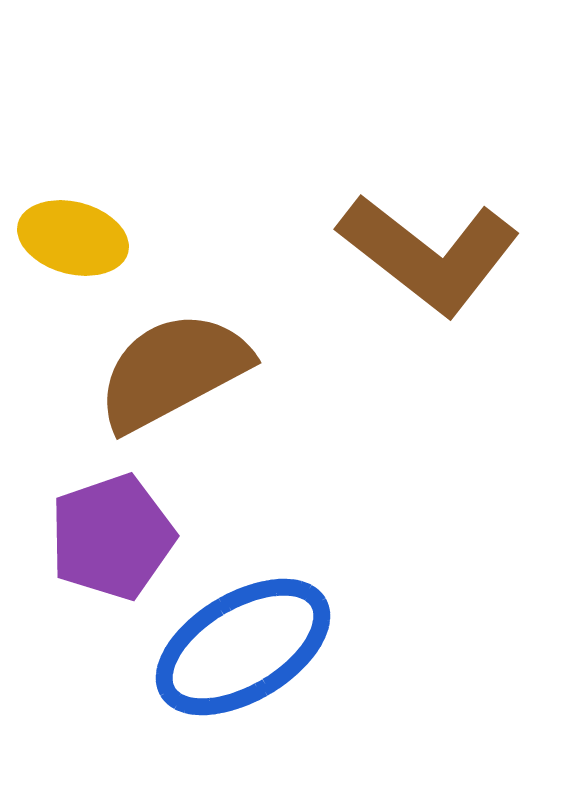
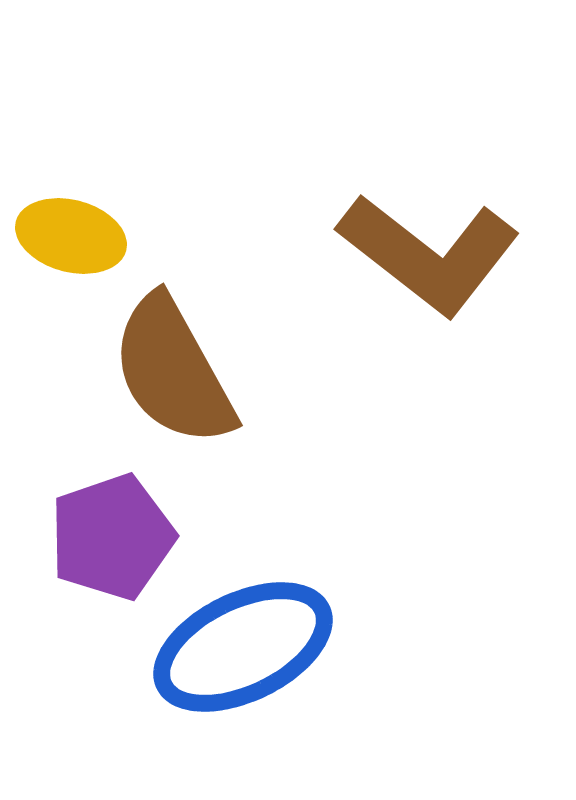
yellow ellipse: moved 2 px left, 2 px up
brown semicircle: rotated 91 degrees counterclockwise
blue ellipse: rotated 5 degrees clockwise
